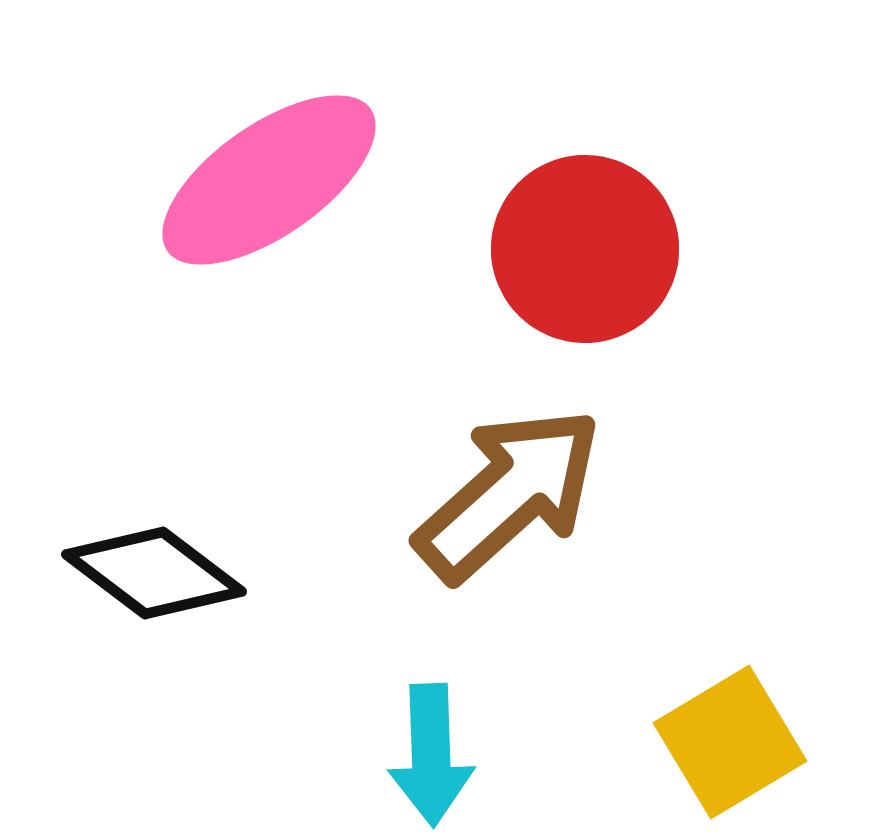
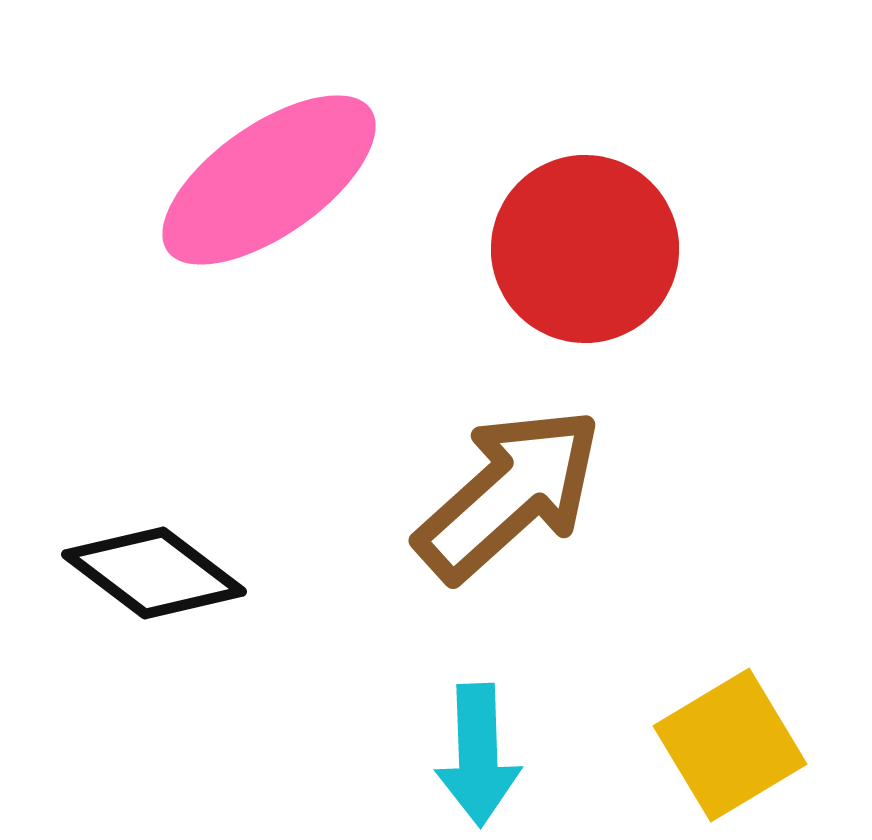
yellow square: moved 3 px down
cyan arrow: moved 47 px right
